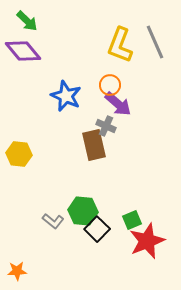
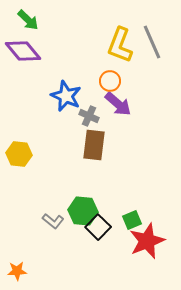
green arrow: moved 1 px right, 1 px up
gray line: moved 3 px left
orange circle: moved 4 px up
gray cross: moved 17 px left, 10 px up
brown rectangle: rotated 20 degrees clockwise
black square: moved 1 px right, 2 px up
